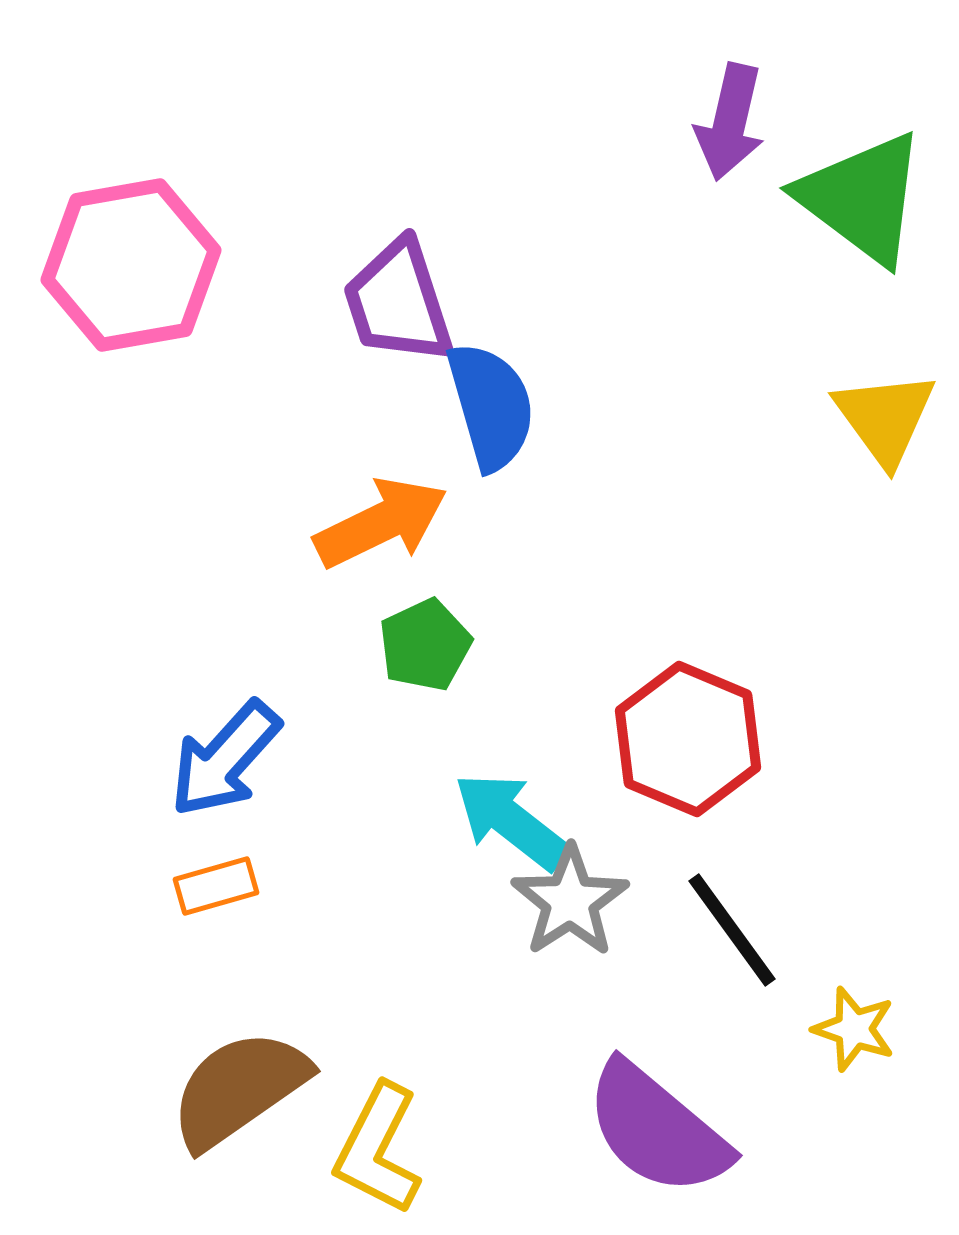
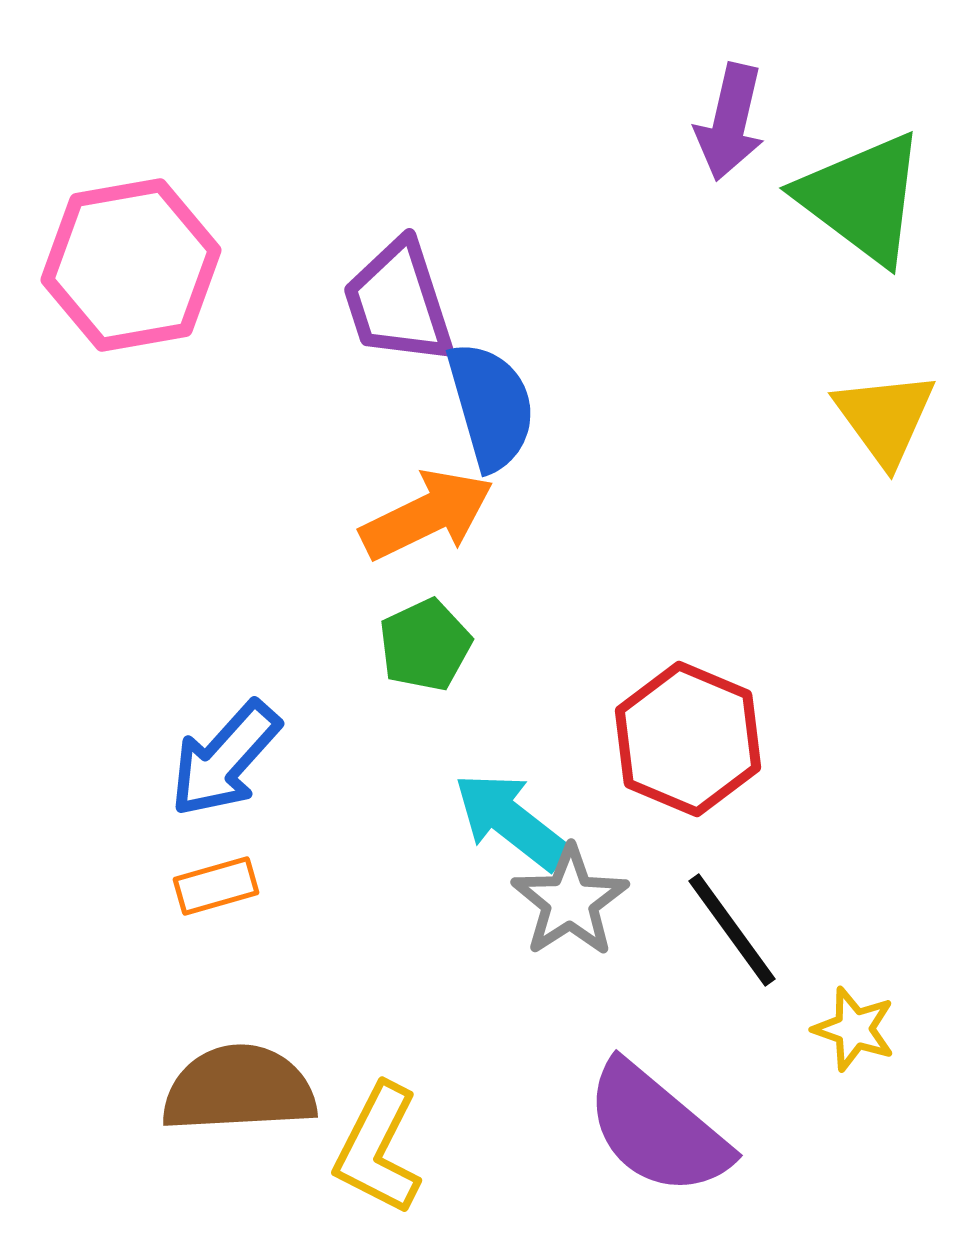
orange arrow: moved 46 px right, 8 px up
brown semicircle: rotated 32 degrees clockwise
